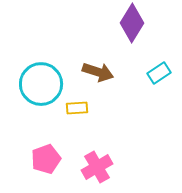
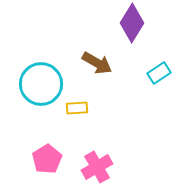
brown arrow: moved 1 px left, 9 px up; rotated 12 degrees clockwise
pink pentagon: moved 1 px right; rotated 12 degrees counterclockwise
